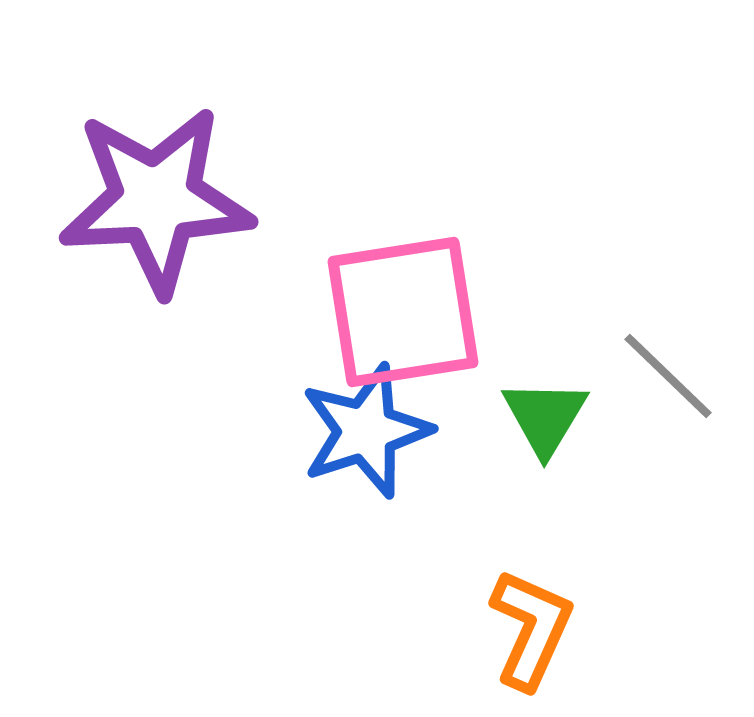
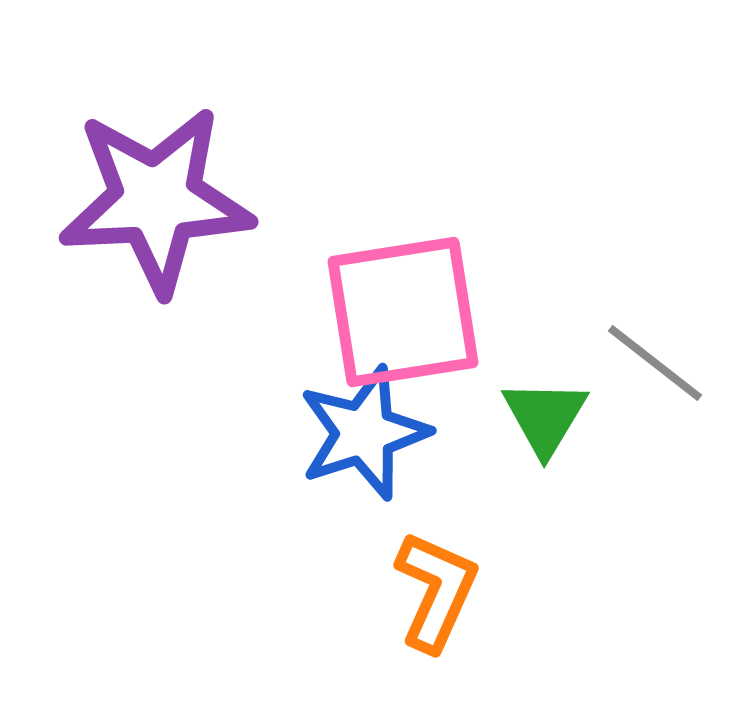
gray line: moved 13 px left, 13 px up; rotated 6 degrees counterclockwise
blue star: moved 2 px left, 2 px down
orange L-shape: moved 95 px left, 38 px up
